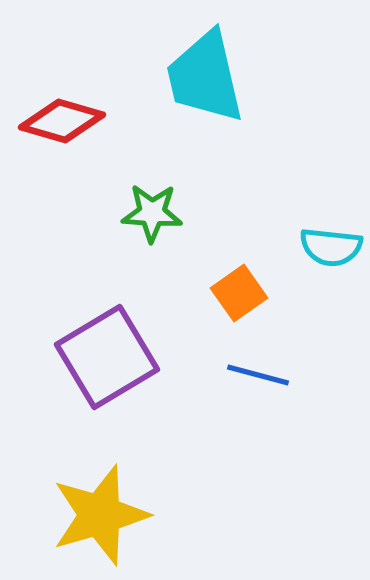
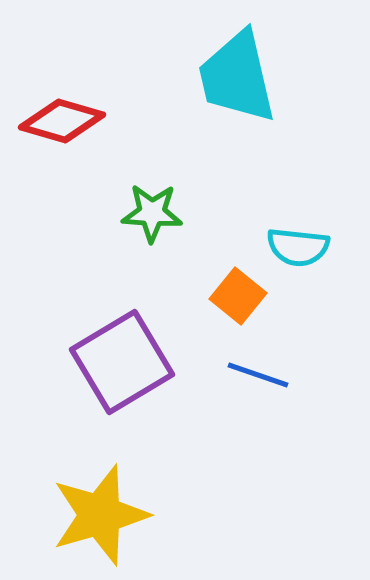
cyan trapezoid: moved 32 px right
cyan semicircle: moved 33 px left
orange square: moved 1 px left, 3 px down; rotated 16 degrees counterclockwise
purple square: moved 15 px right, 5 px down
blue line: rotated 4 degrees clockwise
